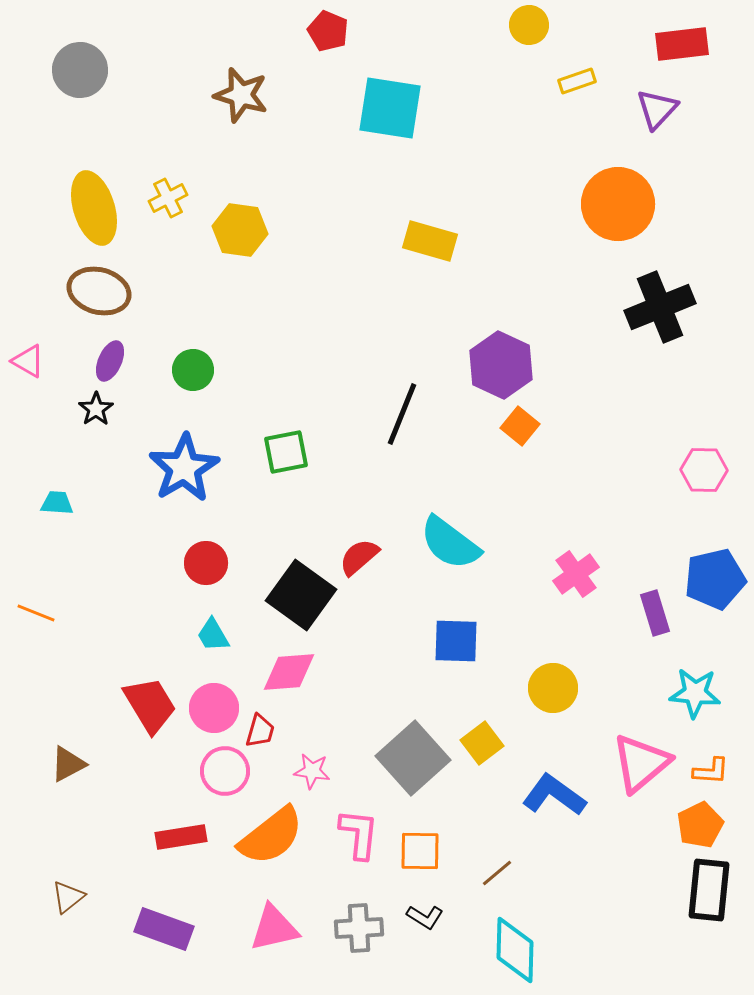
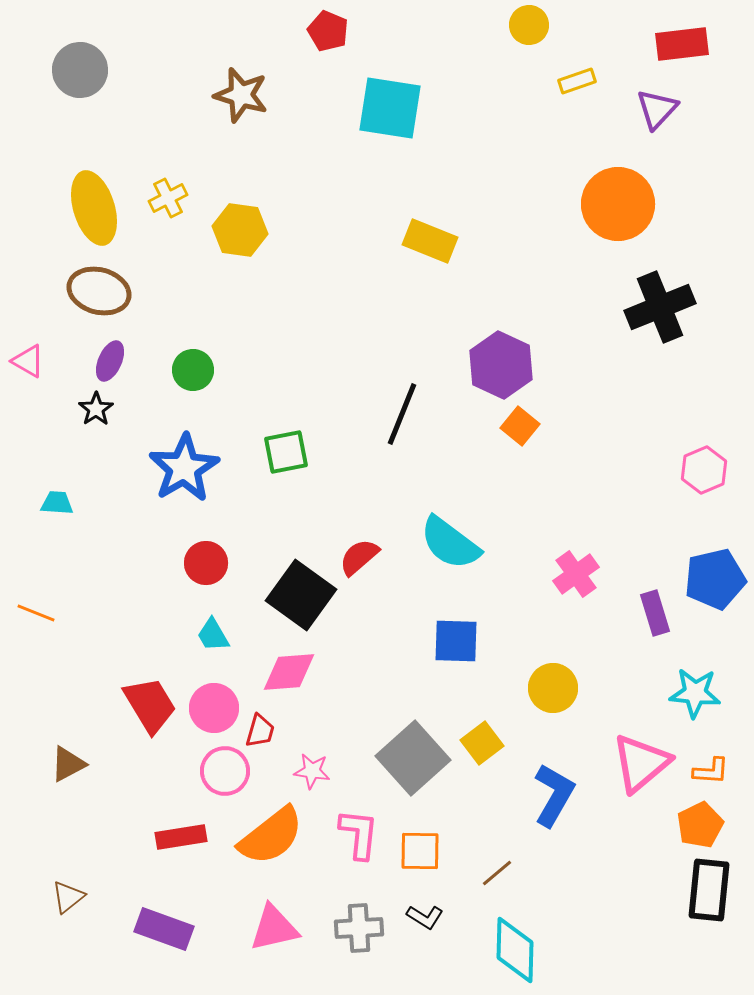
yellow rectangle at (430, 241): rotated 6 degrees clockwise
pink hexagon at (704, 470): rotated 24 degrees counterclockwise
blue L-shape at (554, 795): rotated 84 degrees clockwise
